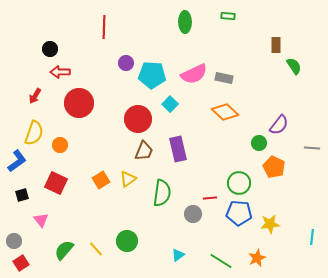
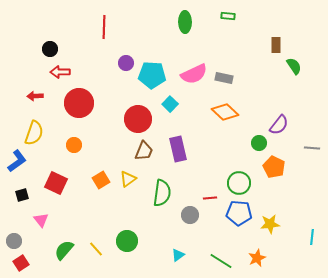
red arrow at (35, 96): rotated 56 degrees clockwise
orange circle at (60, 145): moved 14 px right
gray circle at (193, 214): moved 3 px left, 1 px down
